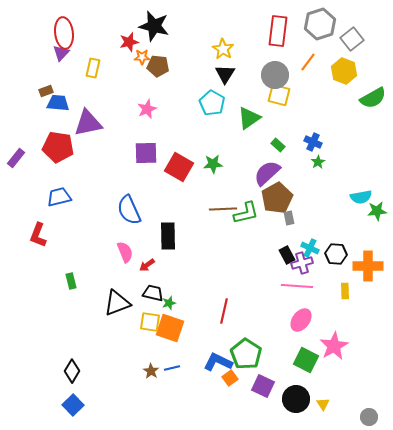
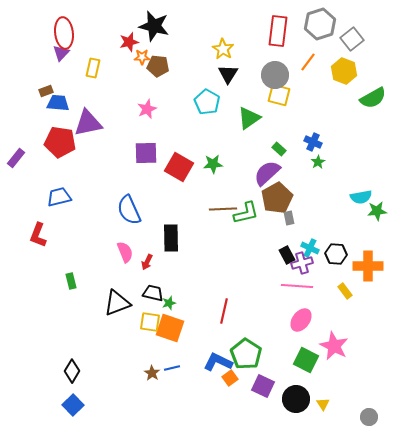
black triangle at (225, 74): moved 3 px right
cyan pentagon at (212, 103): moved 5 px left, 1 px up
green rectangle at (278, 145): moved 1 px right, 4 px down
red pentagon at (58, 147): moved 2 px right, 5 px up
black rectangle at (168, 236): moved 3 px right, 2 px down
red arrow at (147, 265): moved 3 px up; rotated 28 degrees counterclockwise
yellow rectangle at (345, 291): rotated 35 degrees counterclockwise
pink star at (334, 346): rotated 16 degrees counterclockwise
brown star at (151, 371): moved 1 px right, 2 px down
